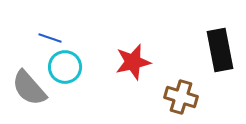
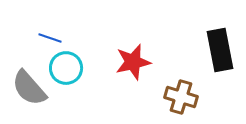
cyan circle: moved 1 px right, 1 px down
